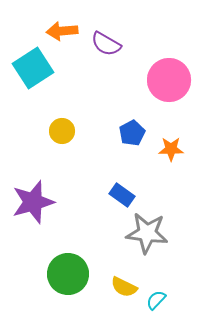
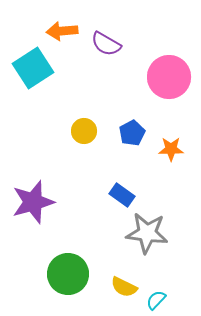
pink circle: moved 3 px up
yellow circle: moved 22 px right
